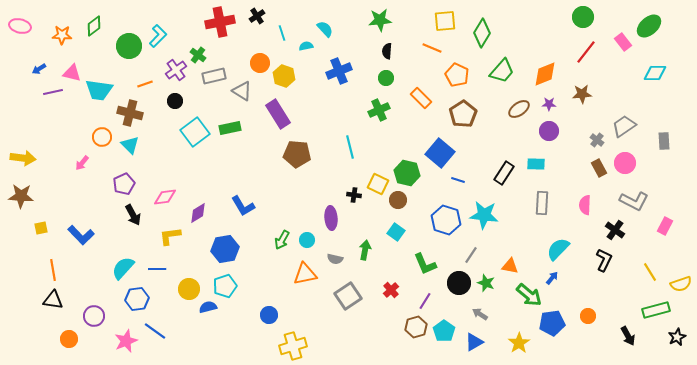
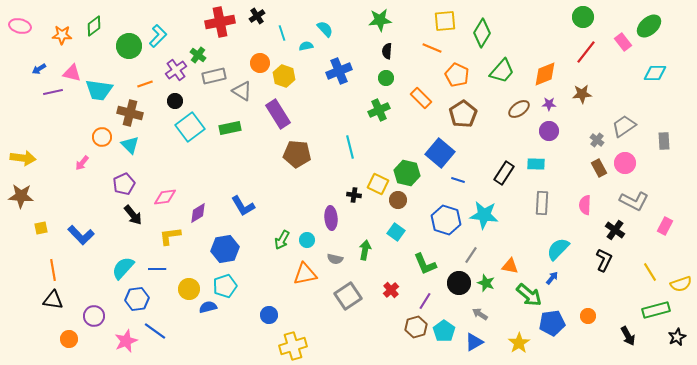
cyan square at (195, 132): moved 5 px left, 5 px up
black arrow at (133, 215): rotated 10 degrees counterclockwise
